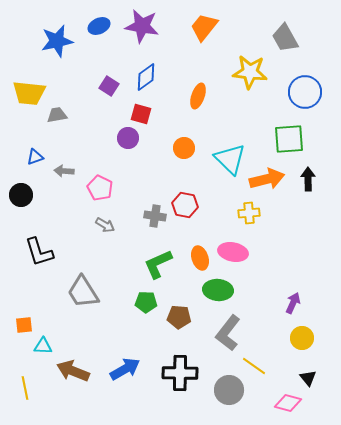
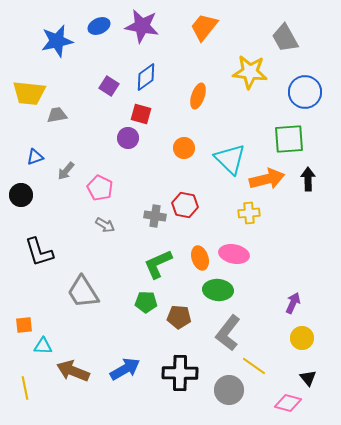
gray arrow at (64, 171): moved 2 px right; rotated 54 degrees counterclockwise
pink ellipse at (233, 252): moved 1 px right, 2 px down
